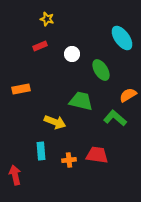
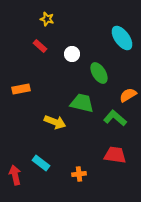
red rectangle: rotated 64 degrees clockwise
green ellipse: moved 2 px left, 3 px down
green trapezoid: moved 1 px right, 2 px down
cyan rectangle: moved 12 px down; rotated 48 degrees counterclockwise
red trapezoid: moved 18 px right
orange cross: moved 10 px right, 14 px down
